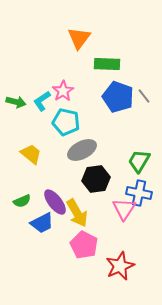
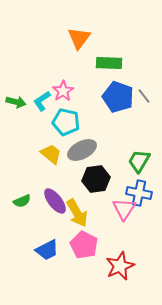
green rectangle: moved 2 px right, 1 px up
yellow trapezoid: moved 20 px right
purple ellipse: moved 1 px up
blue trapezoid: moved 5 px right, 27 px down
